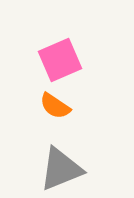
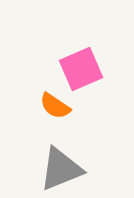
pink square: moved 21 px right, 9 px down
